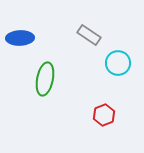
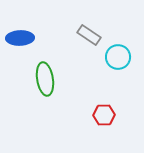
cyan circle: moved 6 px up
green ellipse: rotated 20 degrees counterclockwise
red hexagon: rotated 20 degrees clockwise
